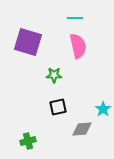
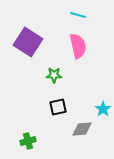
cyan line: moved 3 px right, 3 px up; rotated 14 degrees clockwise
purple square: rotated 16 degrees clockwise
